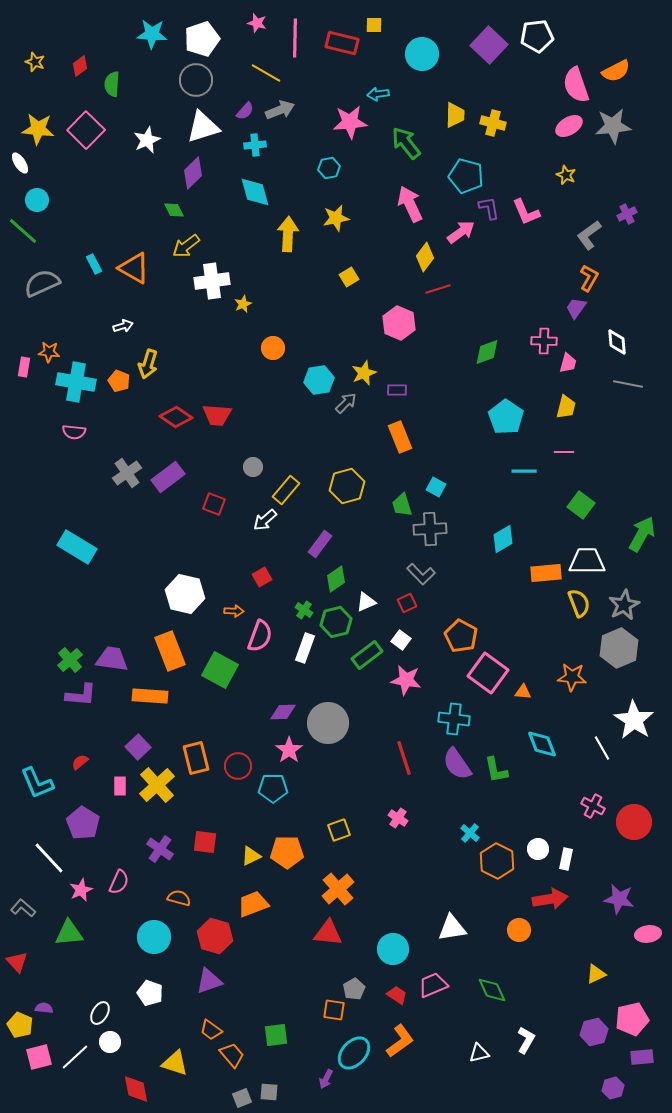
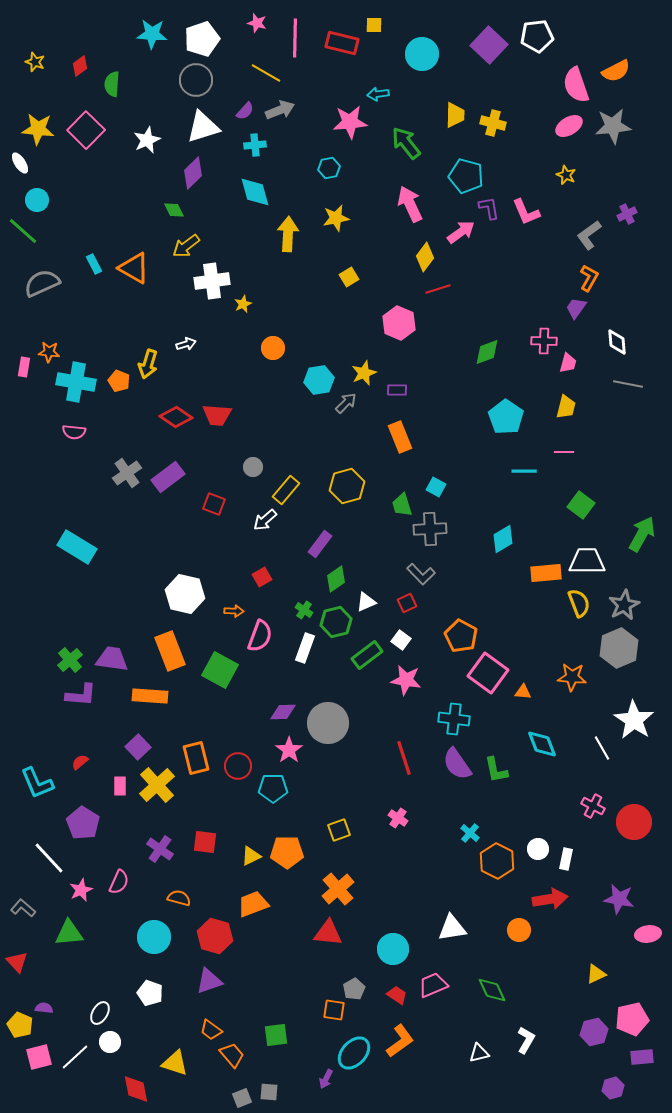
white arrow at (123, 326): moved 63 px right, 18 px down
